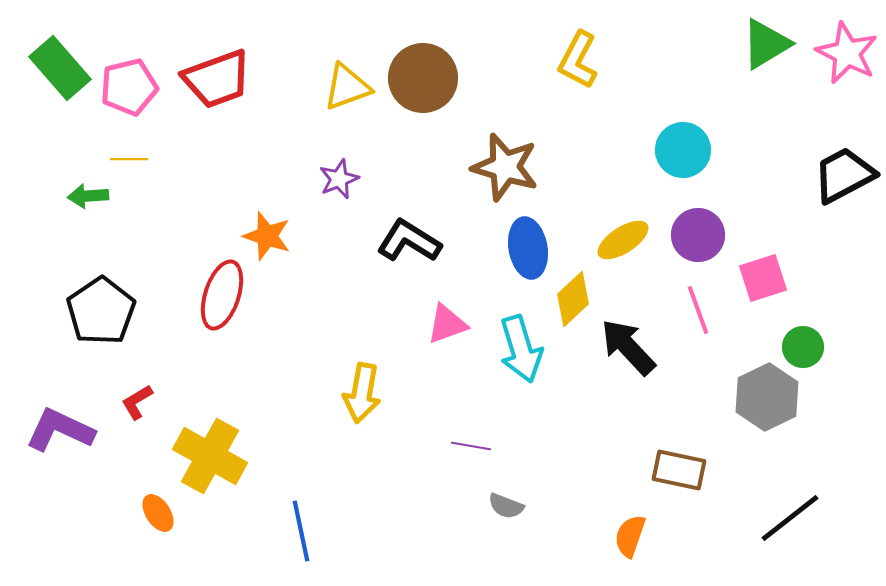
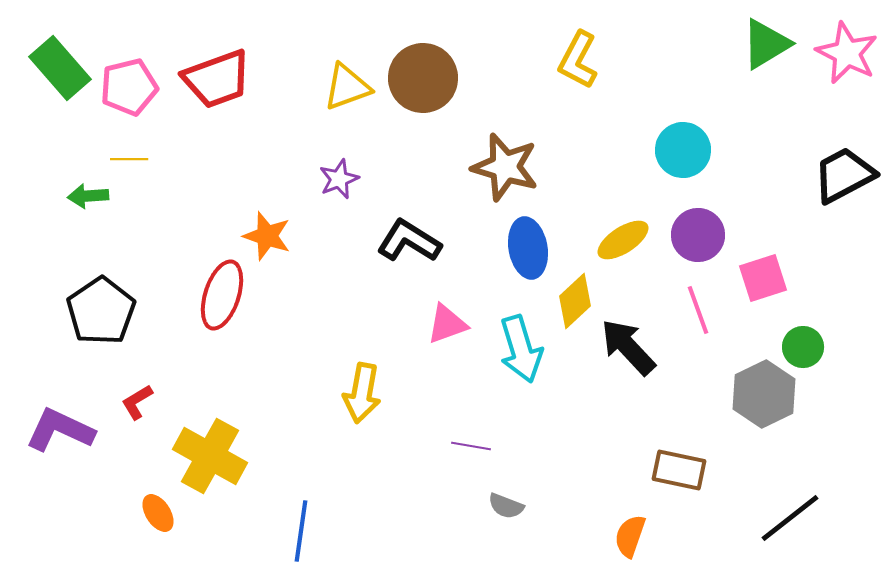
yellow diamond: moved 2 px right, 2 px down
gray hexagon: moved 3 px left, 3 px up
blue line: rotated 20 degrees clockwise
